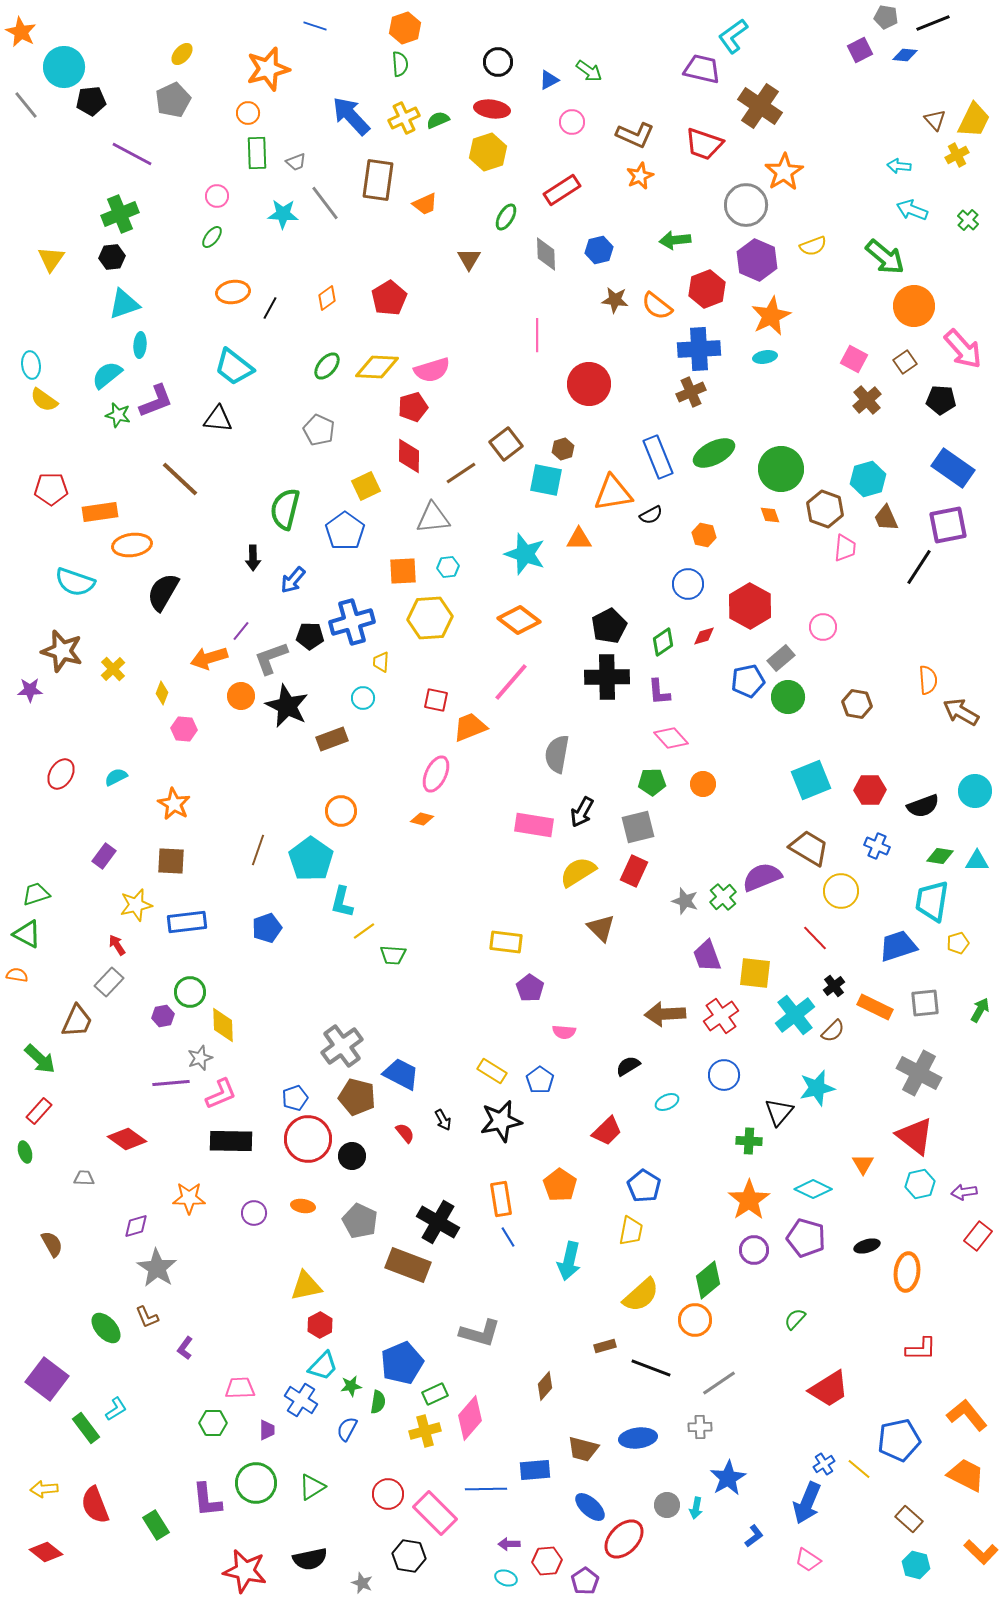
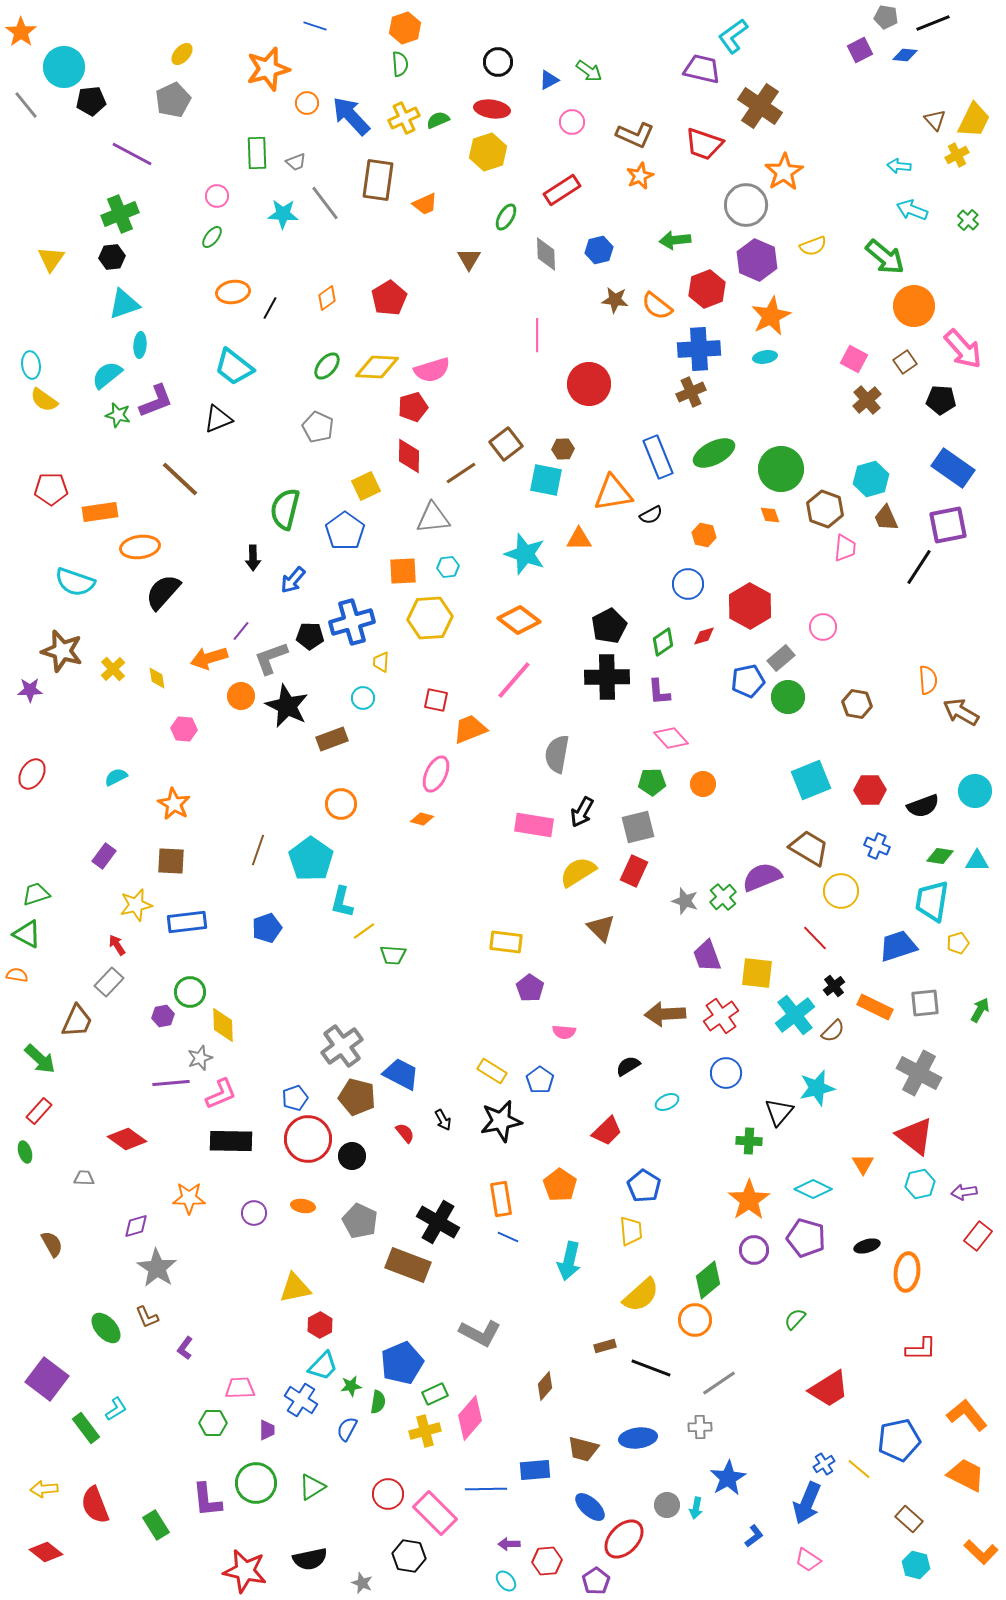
orange star at (21, 32): rotated 8 degrees clockwise
orange circle at (248, 113): moved 59 px right, 10 px up
black triangle at (218, 419): rotated 28 degrees counterclockwise
gray pentagon at (319, 430): moved 1 px left, 3 px up
brown hexagon at (563, 449): rotated 15 degrees clockwise
cyan hexagon at (868, 479): moved 3 px right
orange ellipse at (132, 545): moved 8 px right, 2 px down
black semicircle at (163, 592): rotated 12 degrees clockwise
pink line at (511, 682): moved 3 px right, 2 px up
yellow diamond at (162, 693): moved 5 px left, 15 px up; rotated 30 degrees counterclockwise
orange trapezoid at (470, 727): moved 2 px down
red ellipse at (61, 774): moved 29 px left
orange circle at (341, 811): moved 7 px up
yellow square at (755, 973): moved 2 px right
blue circle at (724, 1075): moved 2 px right, 2 px up
yellow trapezoid at (631, 1231): rotated 16 degrees counterclockwise
blue line at (508, 1237): rotated 35 degrees counterclockwise
yellow triangle at (306, 1286): moved 11 px left, 2 px down
gray L-shape at (480, 1333): rotated 12 degrees clockwise
cyan ellipse at (506, 1578): moved 3 px down; rotated 30 degrees clockwise
purple pentagon at (585, 1581): moved 11 px right
